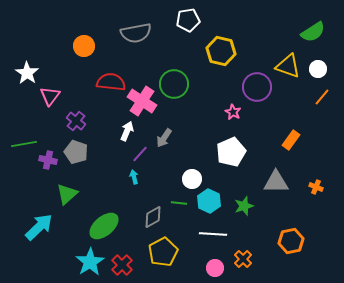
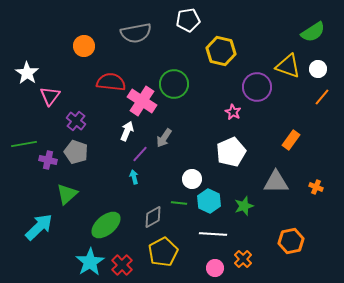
green ellipse at (104, 226): moved 2 px right, 1 px up
